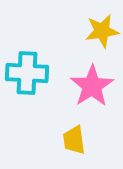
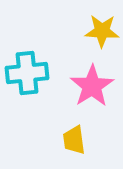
yellow star: rotated 12 degrees clockwise
cyan cross: rotated 9 degrees counterclockwise
